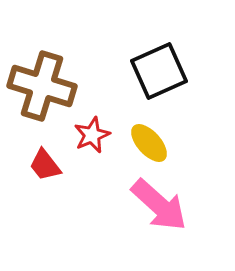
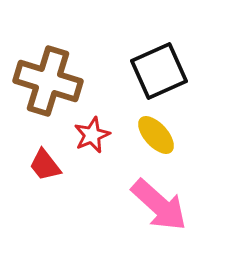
brown cross: moved 6 px right, 5 px up
yellow ellipse: moved 7 px right, 8 px up
